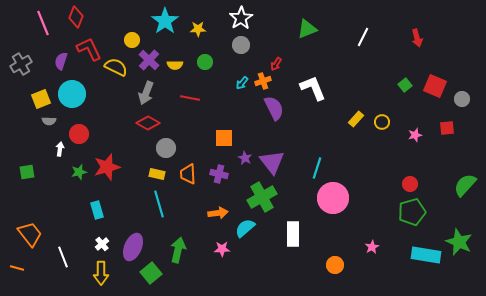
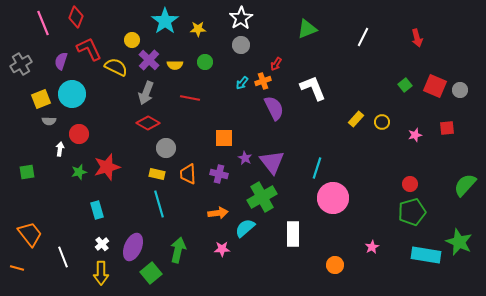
gray circle at (462, 99): moved 2 px left, 9 px up
